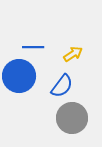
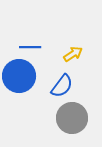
blue line: moved 3 px left
